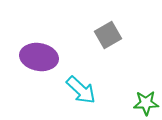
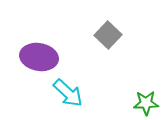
gray square: rotated 16 degrees counterclockwise
cyan arrow: moved 13 px left, 3 px down
